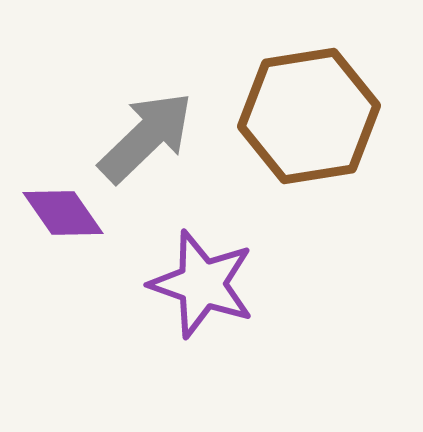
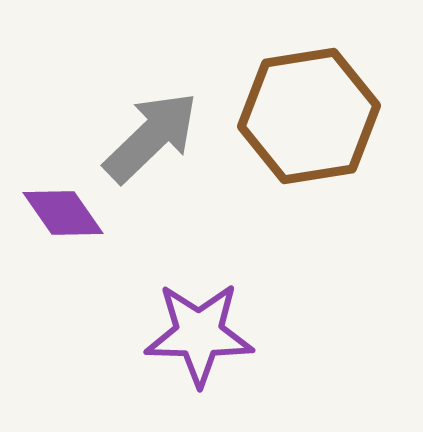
gray arrow: moved 5 px right
purple star: moved 3 px left, 50 px down; rotated 18 degrees counterclockwise
